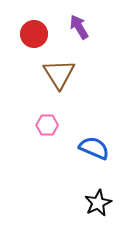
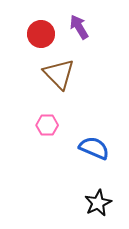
red circle: moved 7 px right
brown triangle: rotated 12 degrees counterclockwise
